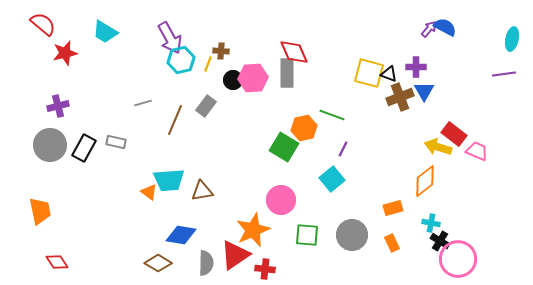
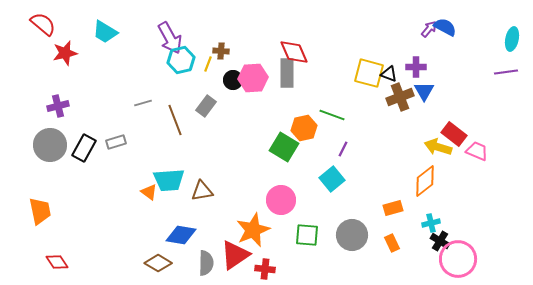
purple line at (504, 74): moved 2 px right, 2 px up
brown line at (175, 120): rotated 44 degrees counterclockwise
gray rectangle at (116, 142): rotated 30 degrees counterclockwise
cyan cross at (431, 223): rotated 24 degrees counterclockwise
